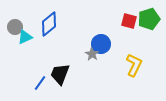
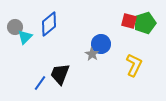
green pentagon: moved 4 px left, 4 px down
cyan triangle: rotated 21 degrees counterclockwise
